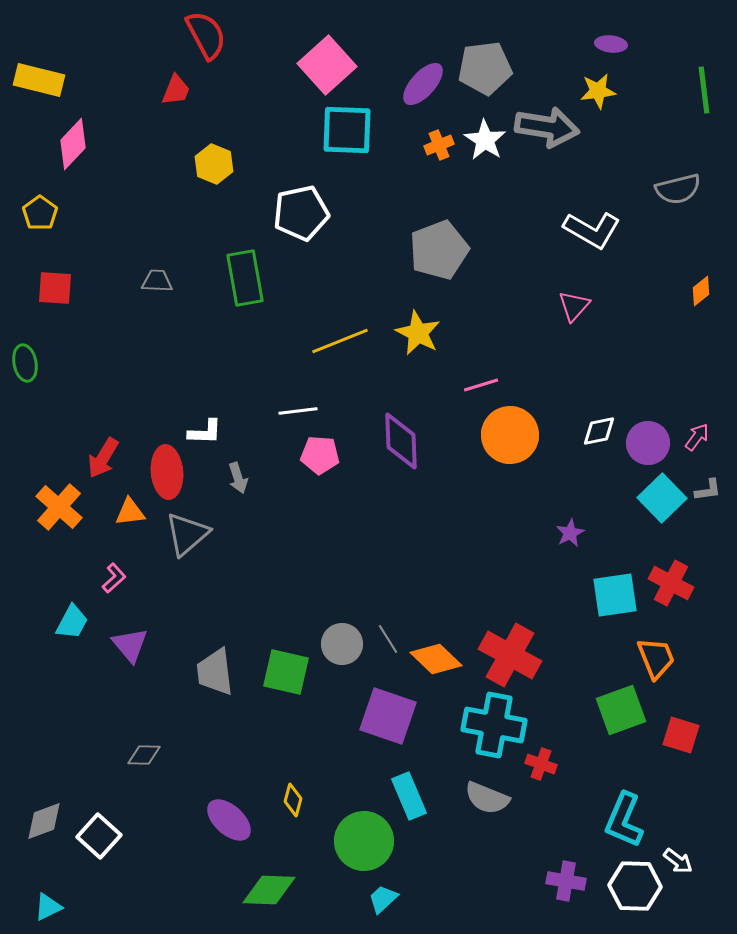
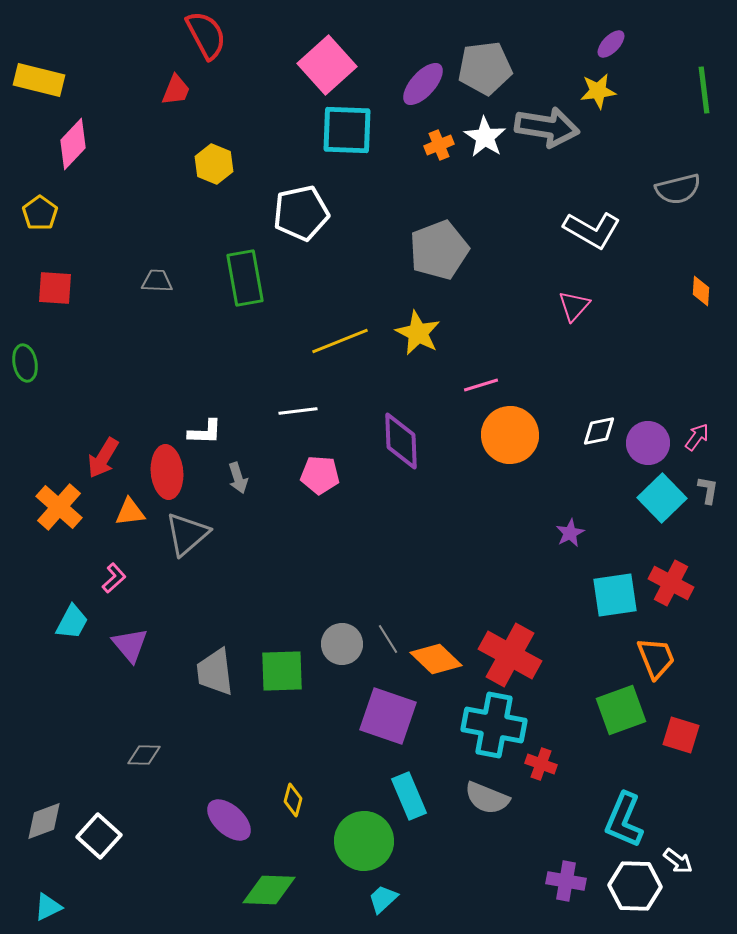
purple ellipse at (611, 44): rotated 52 degrees counterclockwise
white star at (485, 140): moved 3 px up
orange diamond at (701, 291): rotated 48 degrees counterclockwise
pink pentagon at (320, 455): moved 20 px down
gray L-shape at (708, 490): rotated 72 degrees counterclockwise
green square at (286, 672): moved 4 px left, 1 px up; rotated 15 degrees counterclockwise
